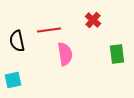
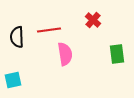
black semicircle: moved 4 px up; rotated 10 degrees clockwise
